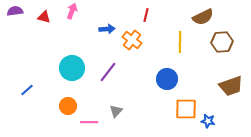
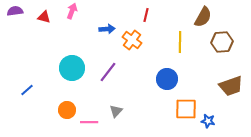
brown semicircle: rotated 35 degrees counterclockwise
orange circle: moved 1 px left, 4 px down
